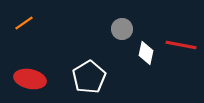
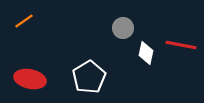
orange line: moved 2 px up
gray circle: moved 1 px right, 1 px up
